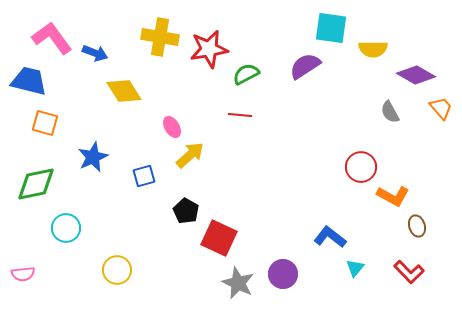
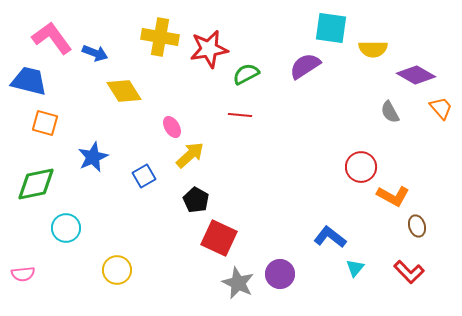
blue square: rotated 15 degrees counterclockwise
black pentagon: moved 10 px right, 11 px up
purple circle: moved 3 px left
